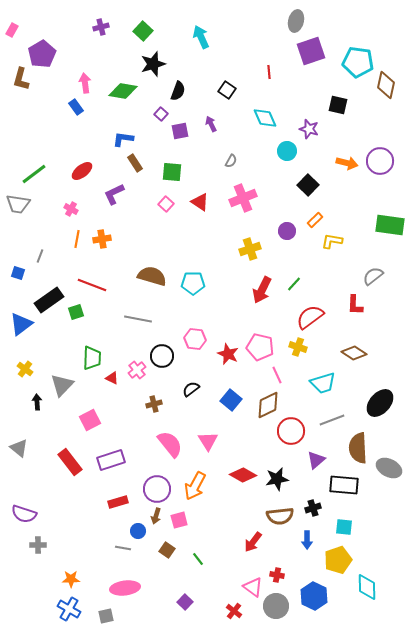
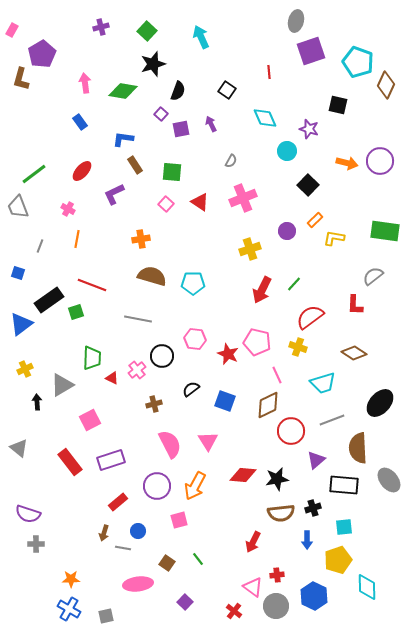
green square at (143, 31): moved 4 px right
cyan pentagon at (358, 62): rotated 12 degrees clockwise
brown diamond at (386, 85): rotated 12 degrees clockwise
blue rectangle at (76, 107): moved 4 px right, 15 px down
purple square at (180, 131): moved 1 px right, 2 px up
brown rectangle at (135, 163): moved 2 px down
red ellipse at (82, 171): rotated 10 degrees counterclockwise
gray trapezoid at (18, 204): moved 3 px down; rotated 60 degrees clockwise
pink cross at (71, 209): moved 3 px left
green rectangle at (390, 225): moved 5 px left, 6 px down
orange cross at (102, 239): moved 39 px right
yellow L-shape at (332, 241): moved 2 px right, 3 px up
gray line at (40, 256): moved 10 px up
pink pentagon at (260, 347): moved 3 px left, 5 px up
yellow cross at (25, 369): rotated 28 degrees clockwise
gray triangle at (62, 385): rotated 15 degrees clockwise
blue square at (231, 400): moved 6 px left, 1 px down; rotated 20 degrees counterclockwise
pink semicircle at (170, 444): rotated 12 degrees clockwise
gray ellipse at (389, 468): moved 12 px down; rotated 25 degrees clockwise
red diamond at (243, 475): rotated 24 degrees counterclockwise
purple circle at (157, 489): moved 3 px up
red rectangle at (118, 502): rotated 24 degrees counterclockwise
purple semicircle at (24, 514): moved 4 px right
brown arrow at (156, 516): moved 52 px left, 17 px down
brown semicircle at (280, 516): moved 1 px right, 3 px up
cyan square at (344, 527): rotated 12 degrees counterclockwise
red arrow at (253, 542): rotated 10 degrees counterclockwise
gray cross at (38, 545): moved 2 px left, 1 px up
brown square at (167, 550): moved 13 px down
red cross at (277, 575): rotated 16 degrees counterclockwise
pink ellipse at (125, 588): moved 13 px right, 4 px up
